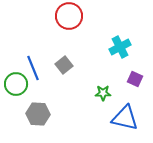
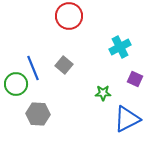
gray square: rotated 12 degrees counterclockwise
blue triangle: moved 2 px right, 1 px down; rotated 40 degrees counterclockwise
